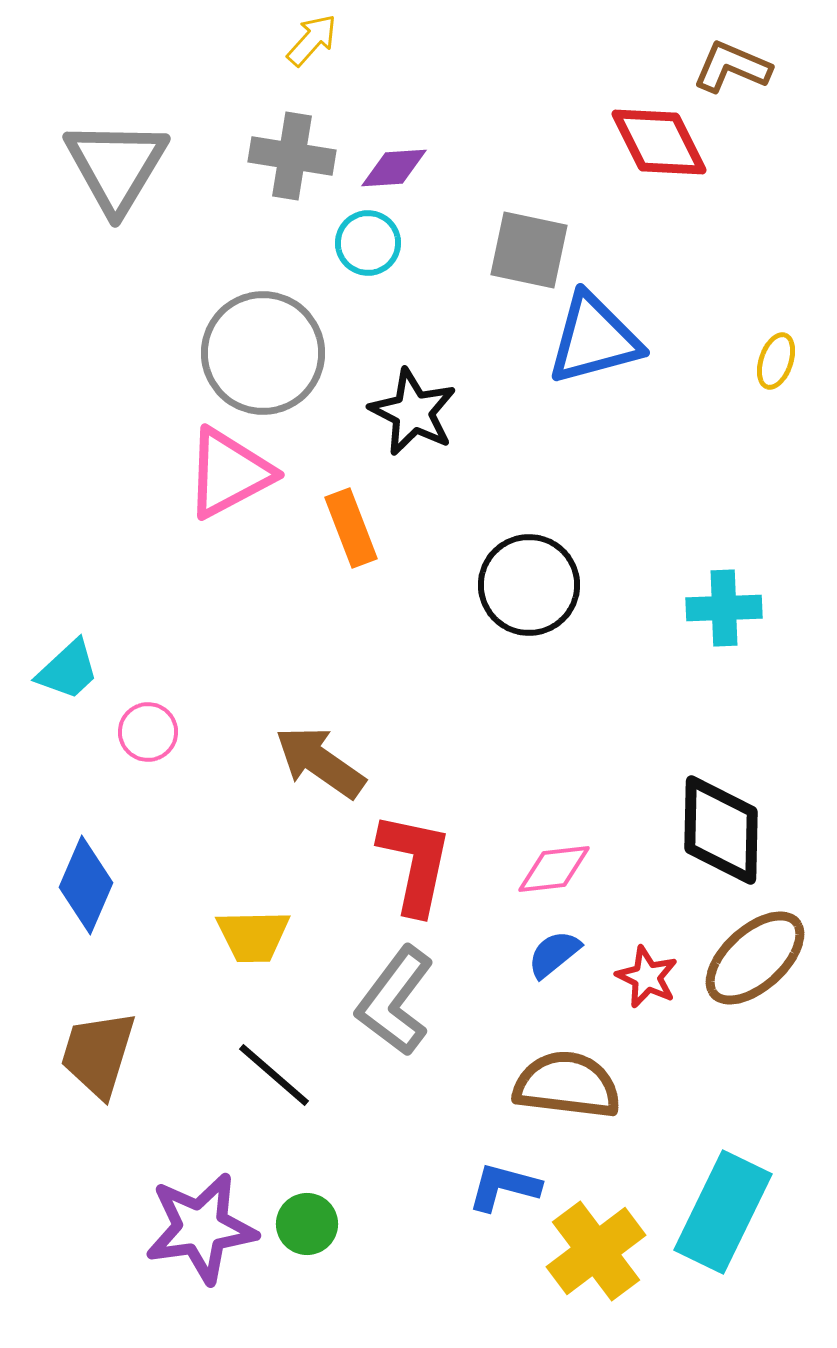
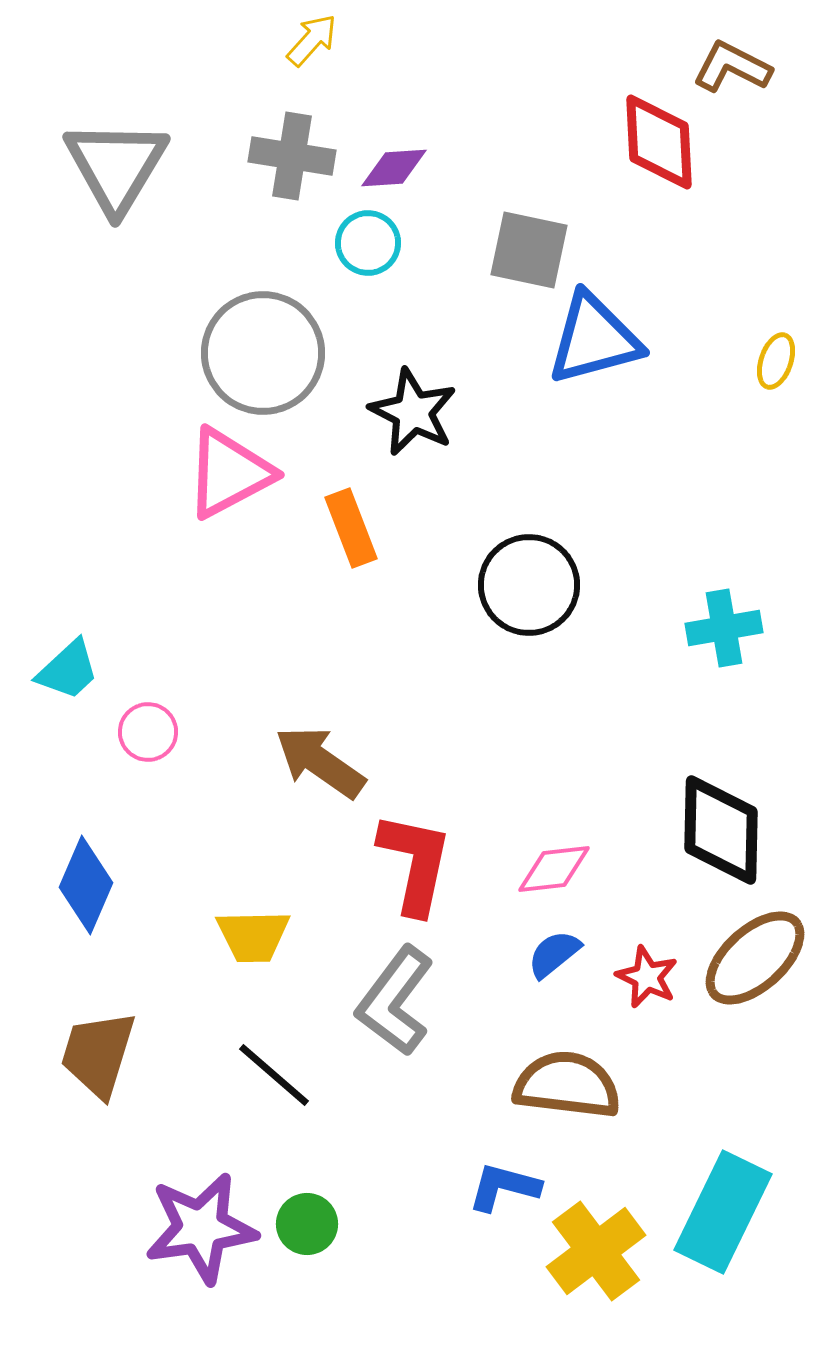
brown L-shape: rotated 4 degrees clockwise
red diamond: rotated 24 degrees clockwise
cyan cross: moved 20 px down; rotated 8 degrees counterclockwise
